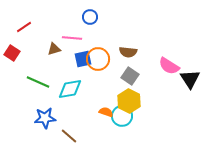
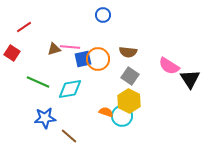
blue circle: moved 13 px right, 2 px up
pink line: moved 2 px left, 9 px down
